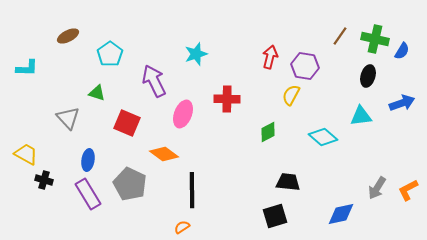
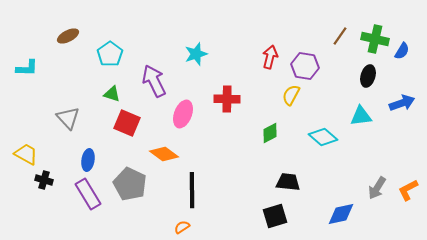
green triangle: moved 15 px right, 1 px down
green diamond: moved 2 px right, 1 px down
